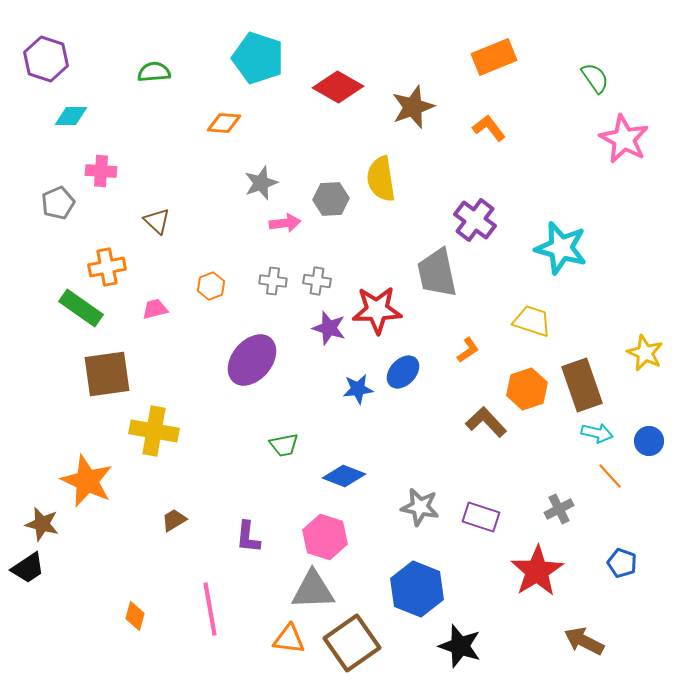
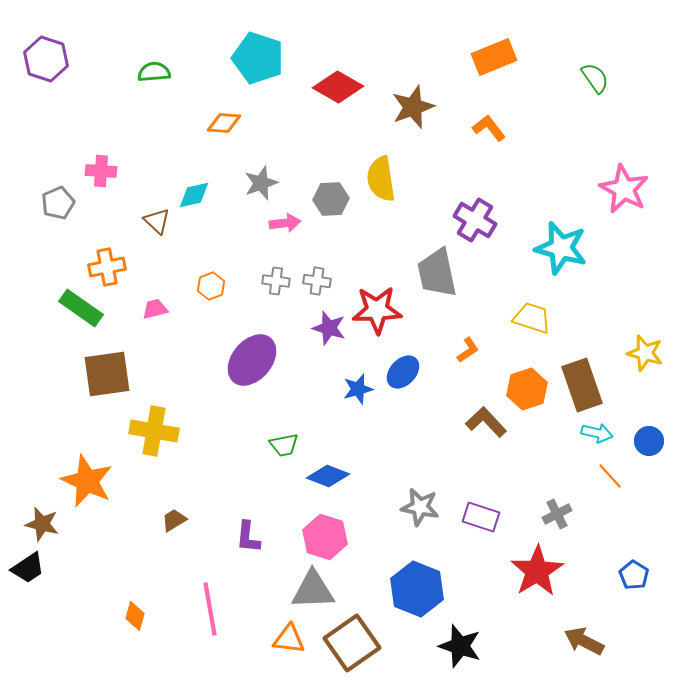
cyan diamond at (71, 116): moved 123 px right, 79 px down; rotated 12 degrees counterclockwise
pink star at (624, 139): moved 50 px down
purple cross at (475, 220): rotated 6 degrees counterclockwise
gray cross at (273, 281): moved 3 px right
yellow trapezoid at (532, 321): moved 3 px up
yellow star at (645, 353): rotated 9 degrees counterclockwise
blue star at (358, 389): rotated 8 degrees counterclockwise
blue diamond at (344, 476): moved 16 px left
gray cross at (559, 509): moved 2 px left, 5 px down
blue pentagon at (622, 563): moved 12 px right, 12 px down; rotated 12 degrees clockwise
